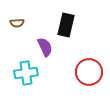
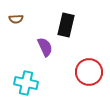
brown semicircle: moved 1 px left, 4 px up
cyan cross: moved 10 px down; rotated 20 degrees clockwise
